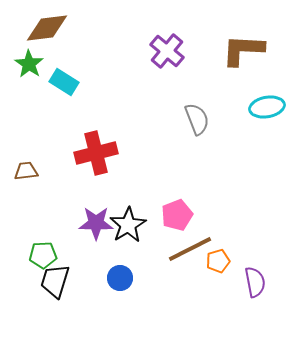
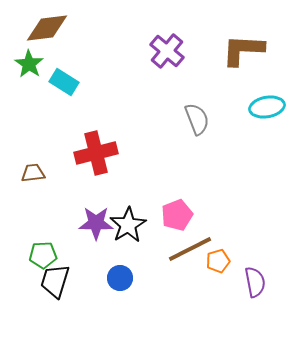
brown trapezoid: moved 7 px right, 2 px down
